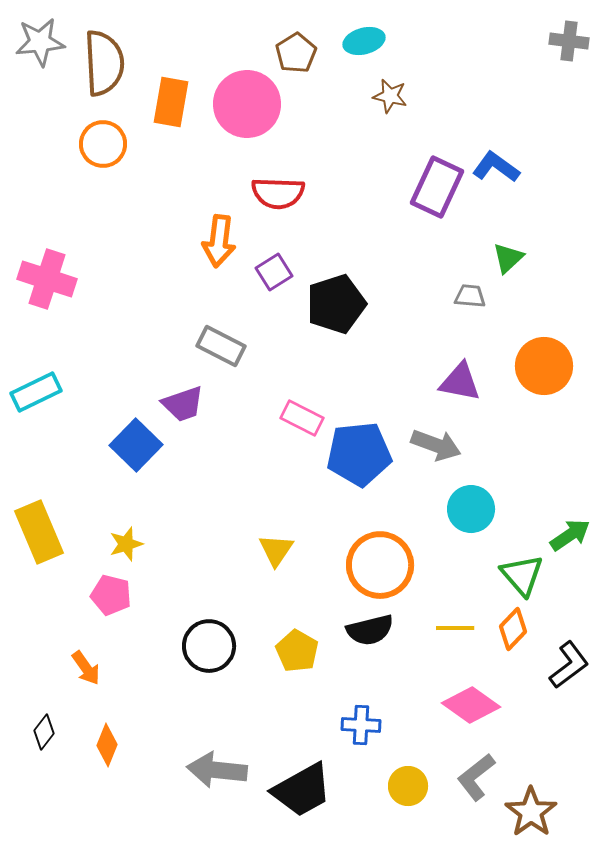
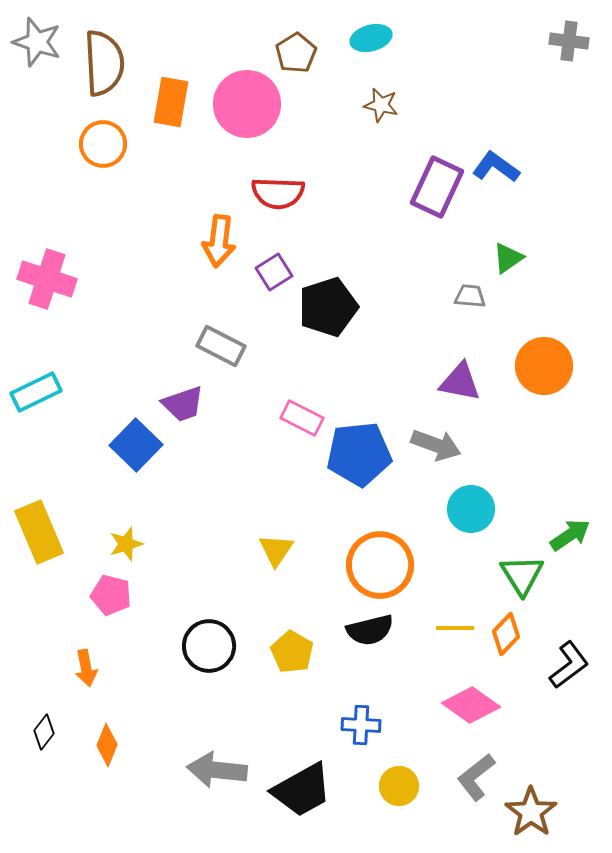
cyan ellipse at (364, 41): moved 7 px right, 3 px up
gray star at (40, 42): moved 3 px left; rotated 24 degrees clockwise
brown star at (390, 96): moved 9 px left, 9 px down
green triangle at (508, 258): rotated 8 degrees clockwise
black pentagon at (336, 304): moved 8 px left, 3 px down
green triangle at (522, 575): rotated 9 degrees clockwise
orange diamond at (513, 629): moved 7 px left, 5 px down
yellow pentagon at (297, 651): moved 5 px left, 1 px down
orange arrow at (86, 668): rotated 24 degrees clockwise
yellow circle at (408, 786): moved 9 px left
